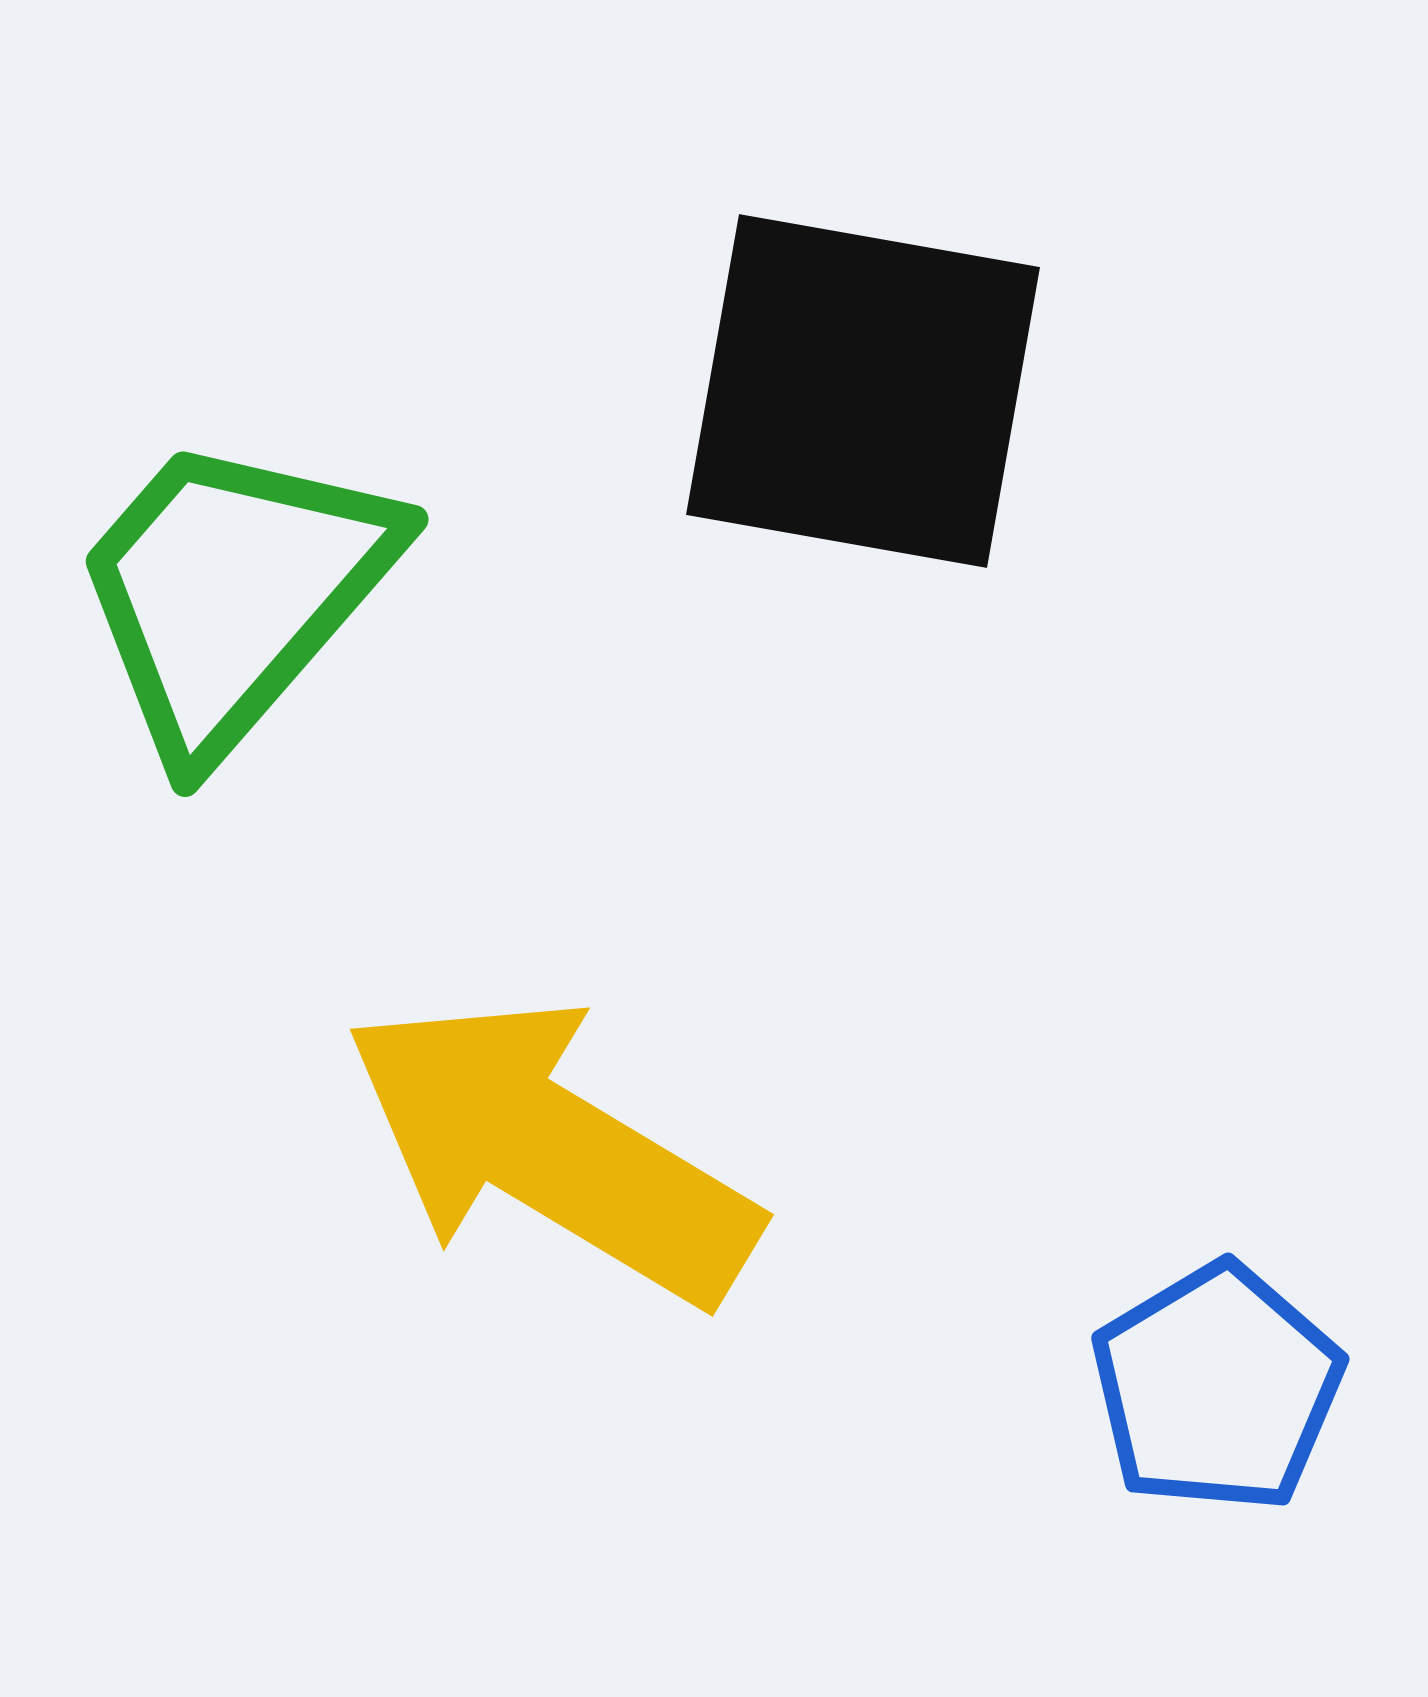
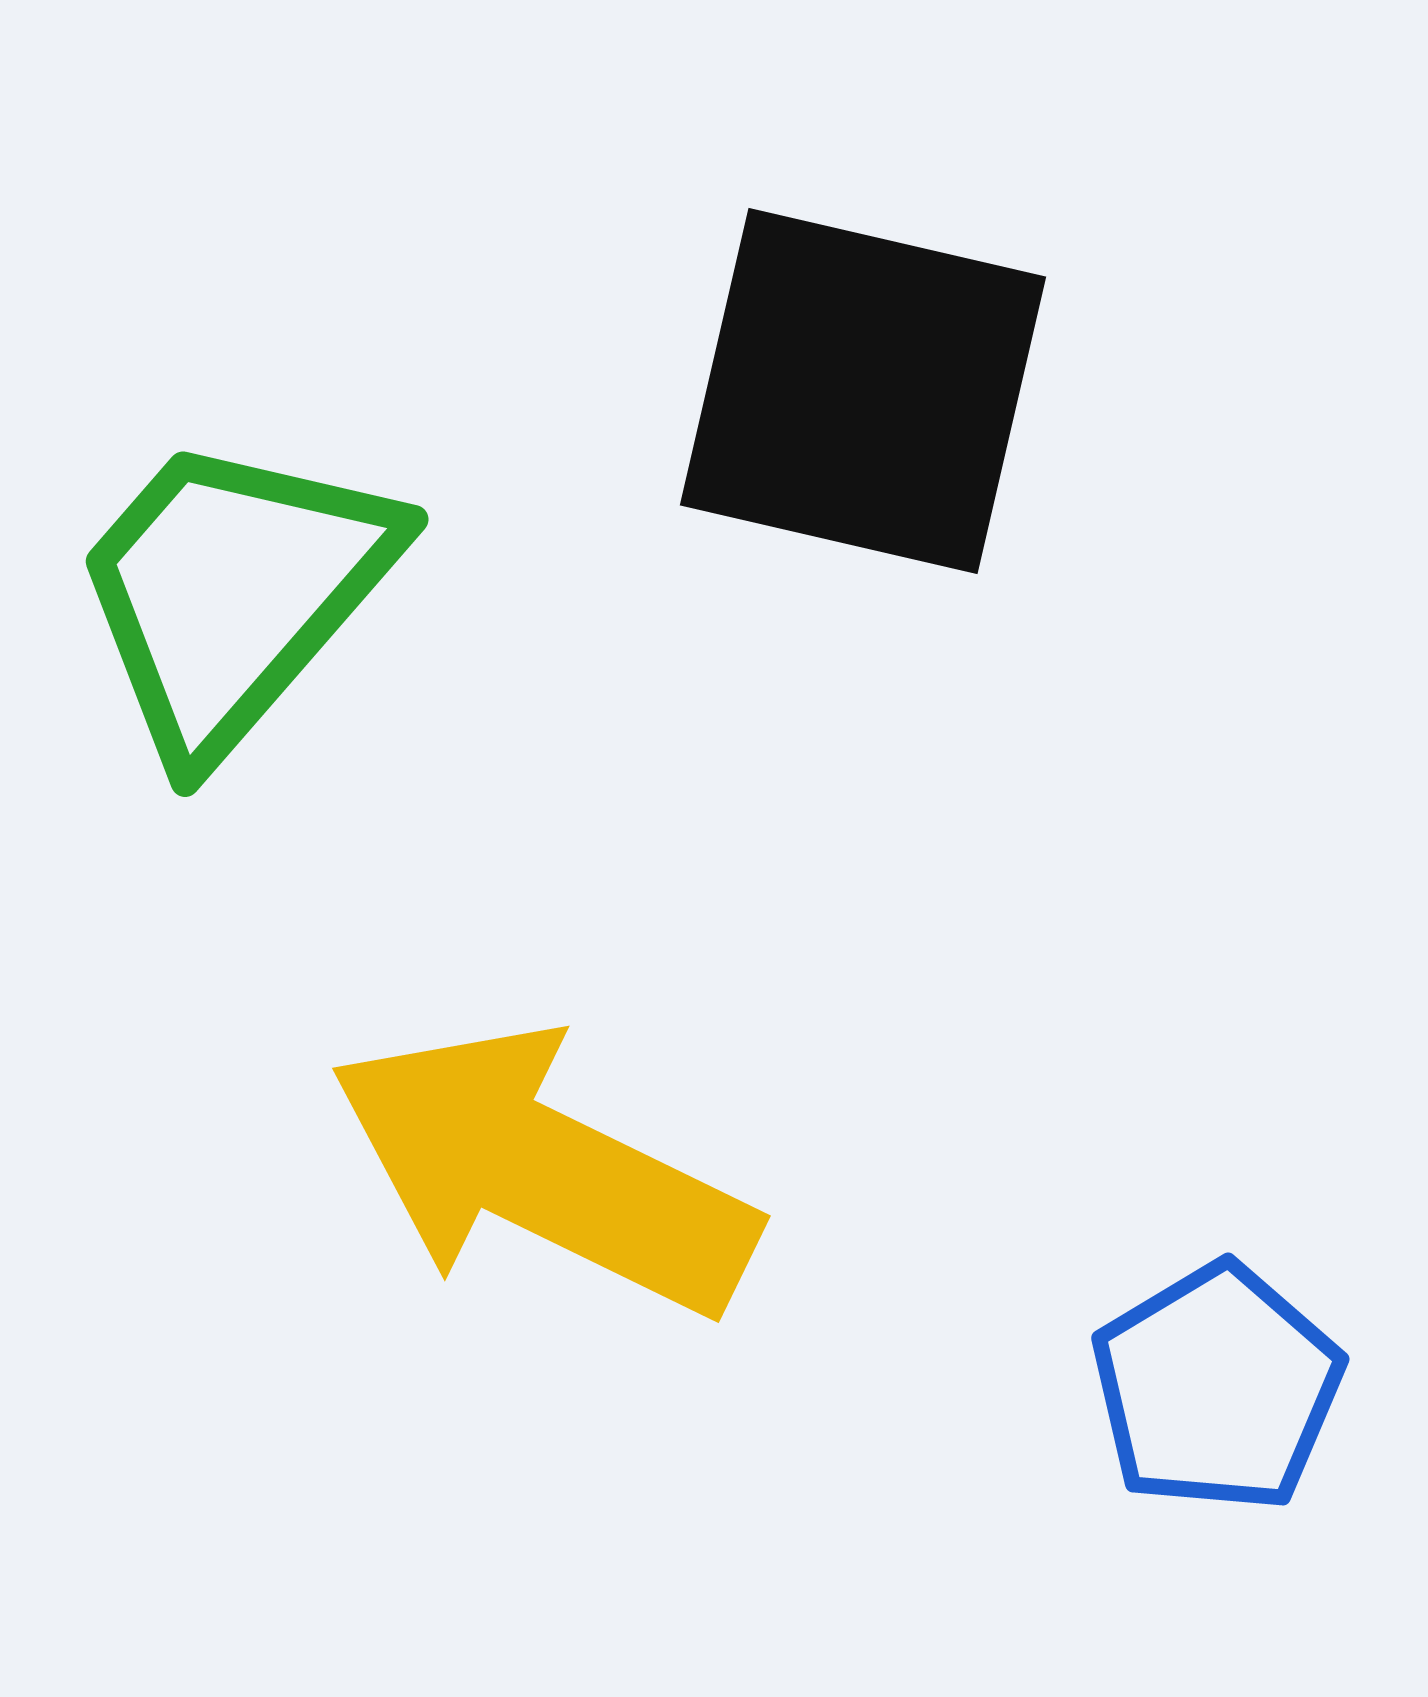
black square: rotated 3 degrees clockwise
yellow arrow: moved 8 px left, 21 px down; rotated 5 degrees counterclockwise
